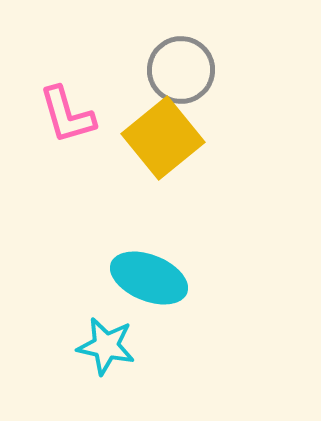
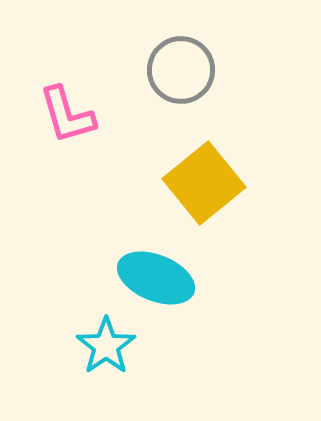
yellow square: moved 41 px right, 45 px down
cyan ellipse: moved 7 px right
cyan star: rotated 26 degrees clockwise
